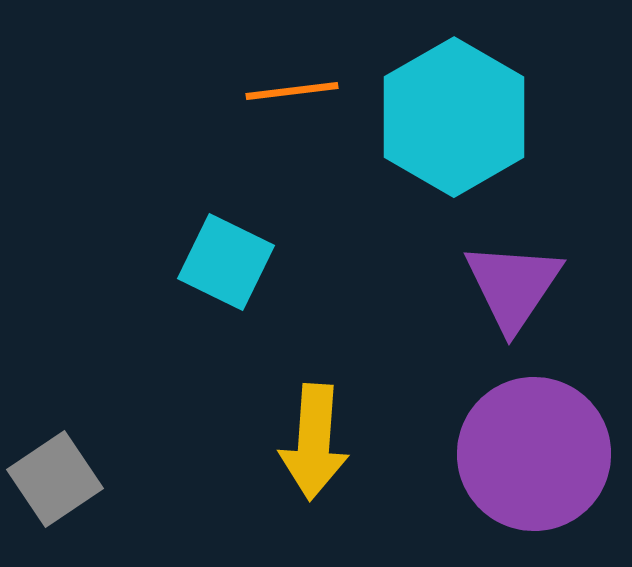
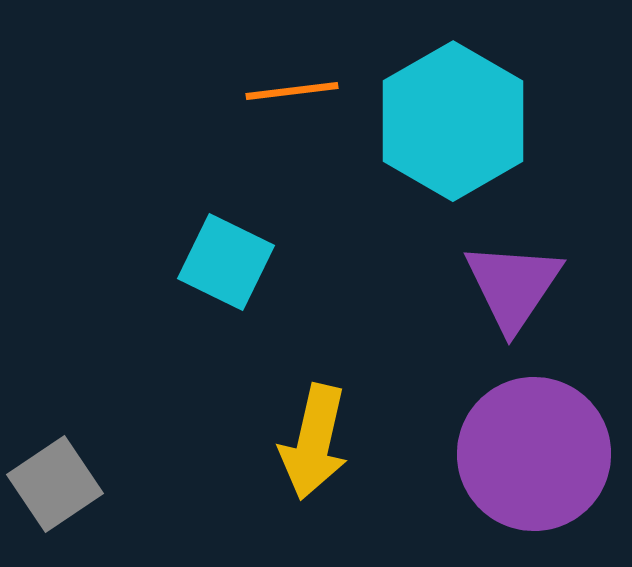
cyan hexagon: moved 1 px left, 4 px down
yellow arrow: rotated 9 degrees clockwise
gray square: moved 5 px down
